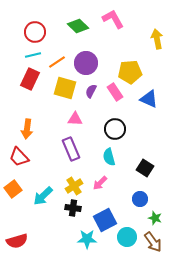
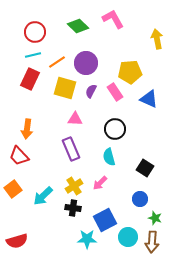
red trapezoid: moved 1 px up
cyan circle: moved 1 px right
brown arrow: moved 1 px left; rotated 40 degrees clockwise
